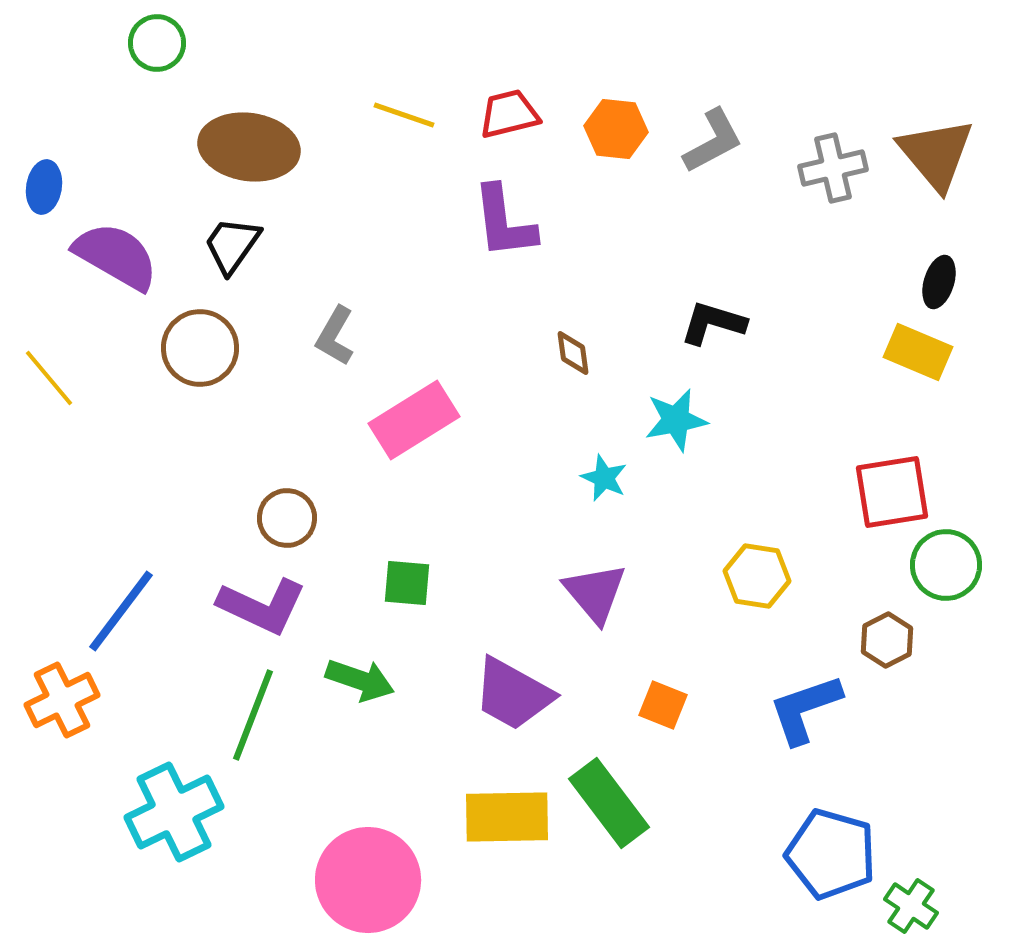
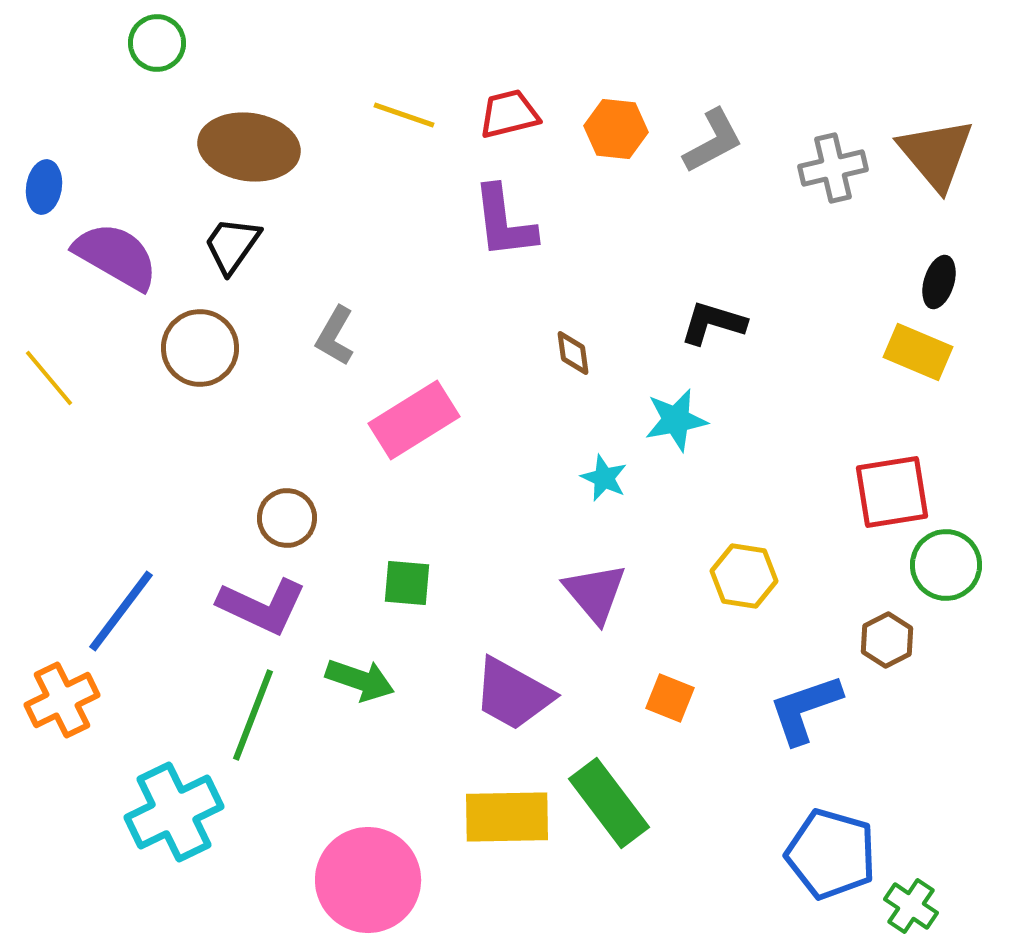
yellow hexagon at (757, 576): moved 13 px left
orange square at (663, 705): moved 7 px right, 7 px up
